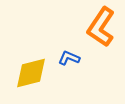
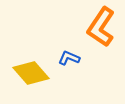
yellow diamond: rotated 63 degrees clockwise
